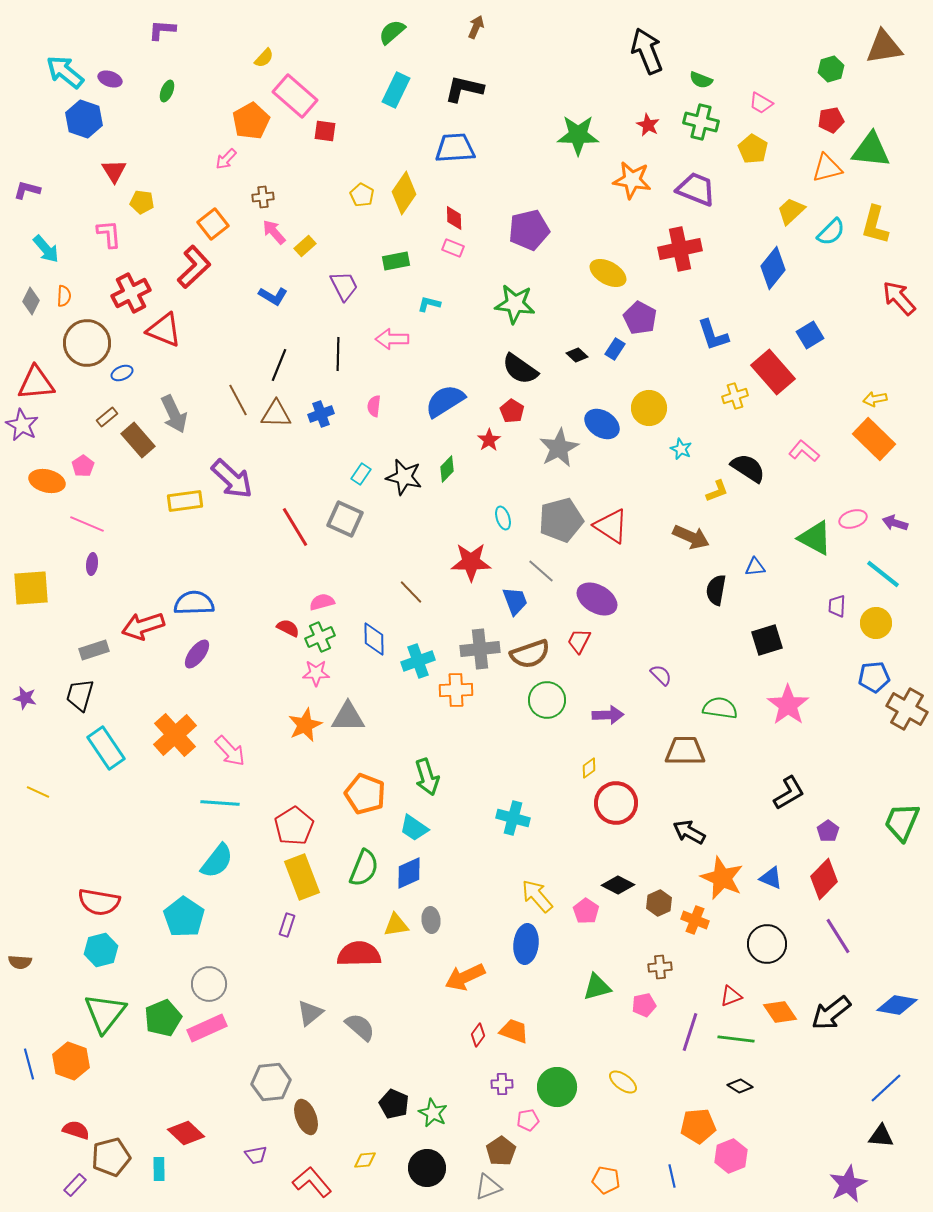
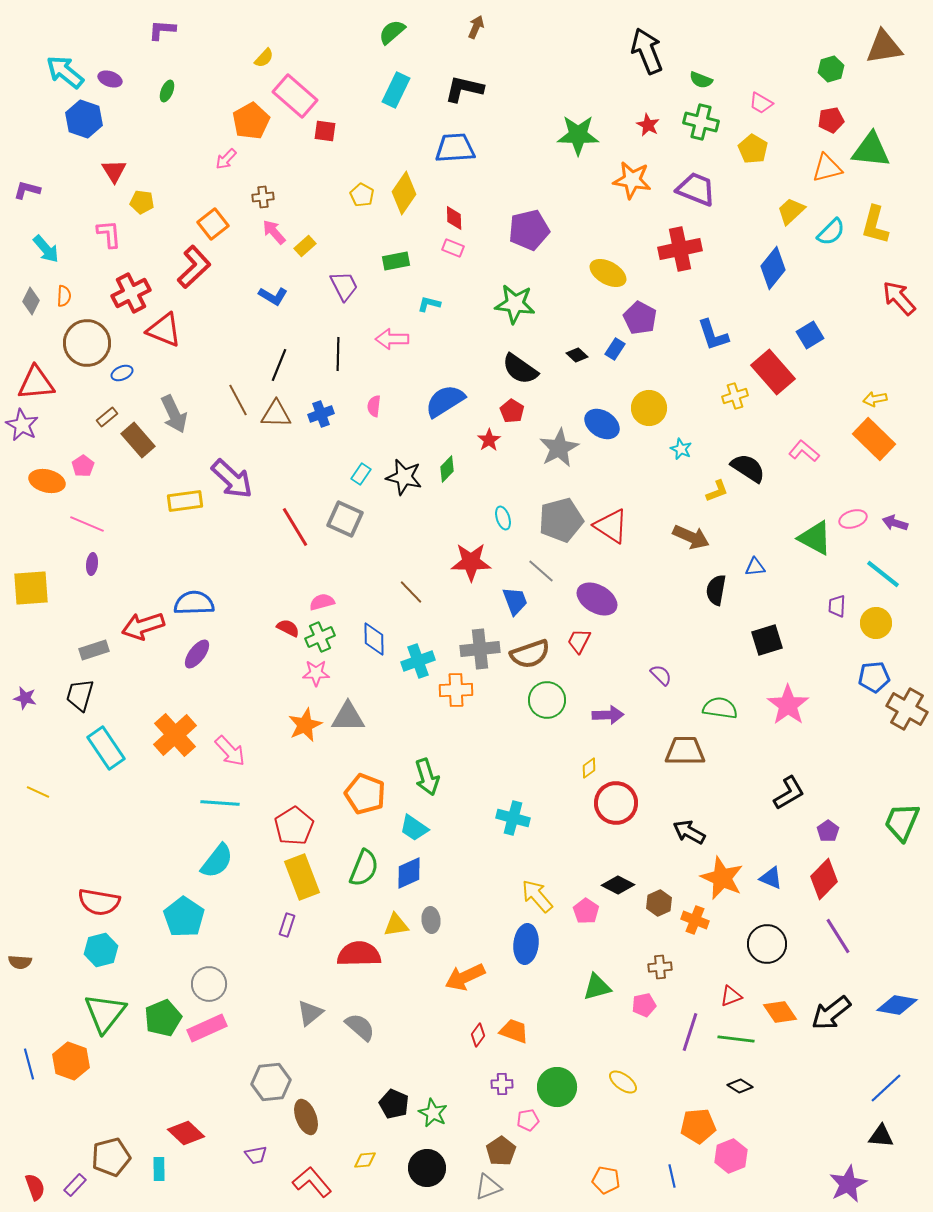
red semicircle at (76, 1130): moved 41 px left, 57 px down; rotated 52 degrees clockwise
